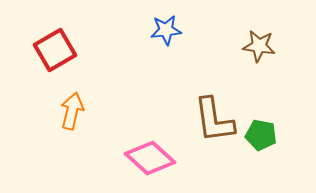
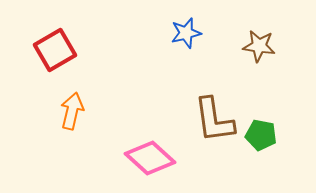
blue star: moved 20 px right, 3 px down; rotated 8 degrees counterclockwise
